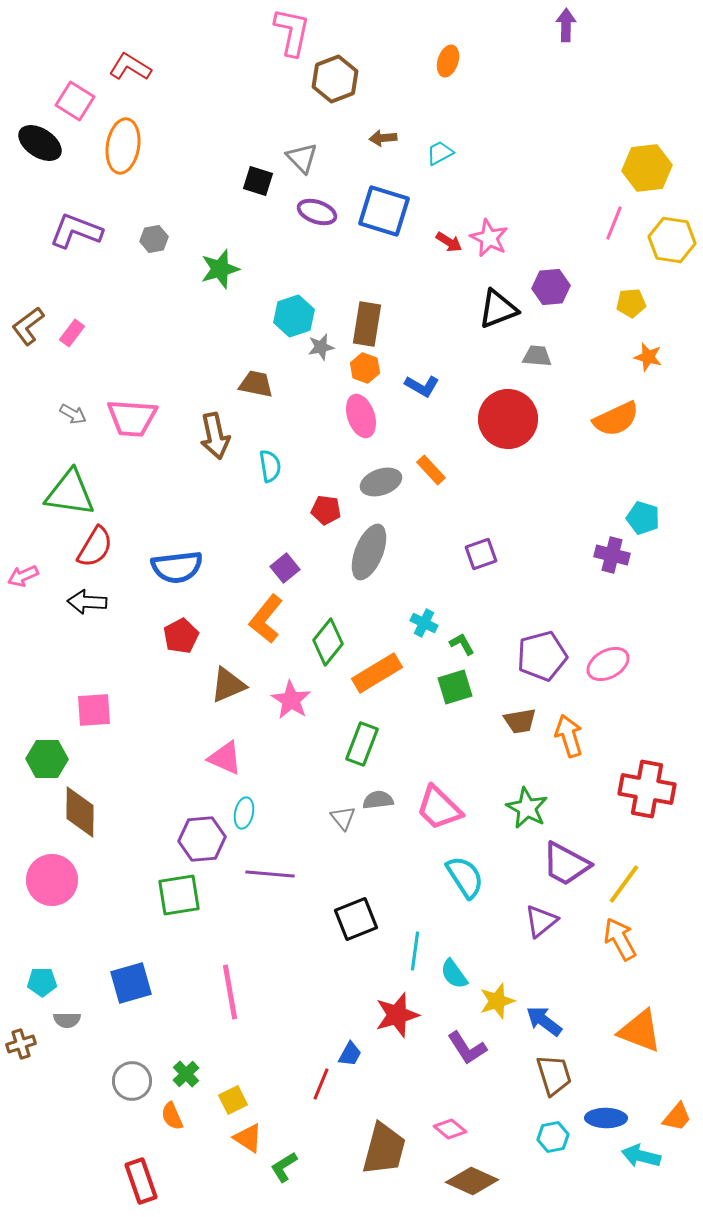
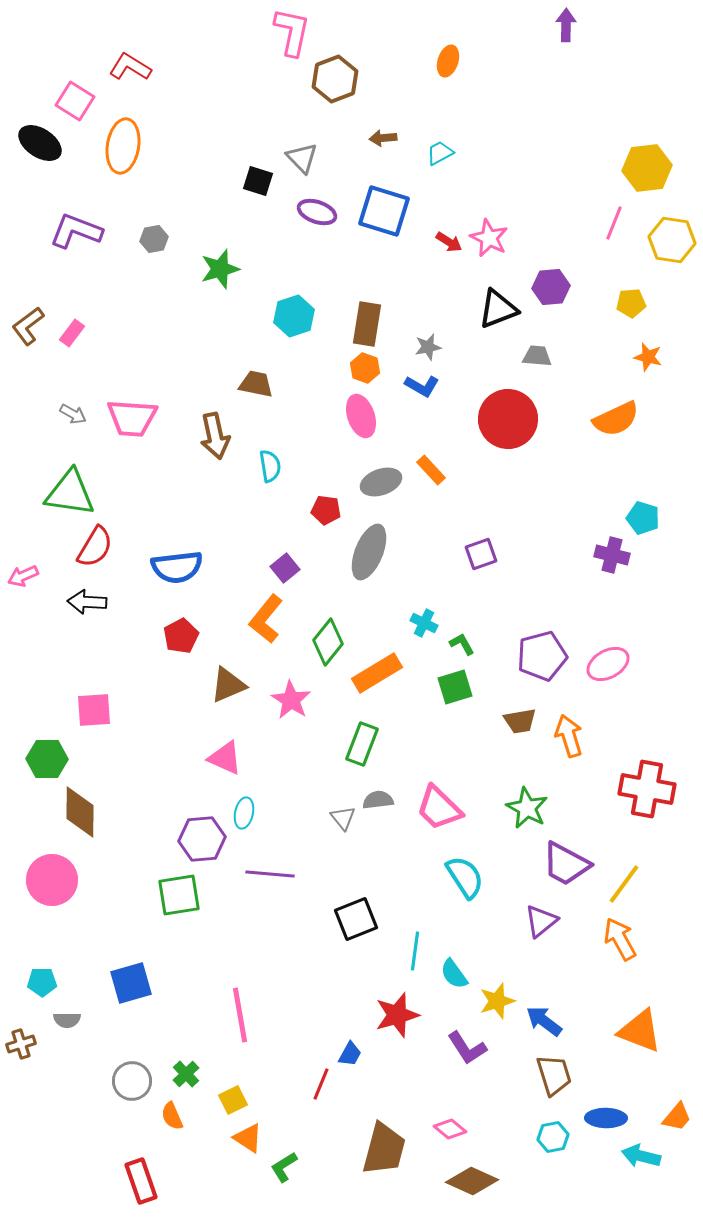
gray star at (321, 347): moved 107 px right
pink line at (230, 992): moved 10 px right, 23 px down
